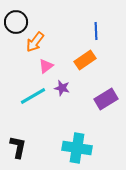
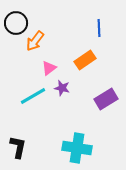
black circle: moved 1 px down
blue line: moved 3 px right, 3 px up
orange arrow: moved 1 px up
pink triangle: moved 3 px right, 2 px down
